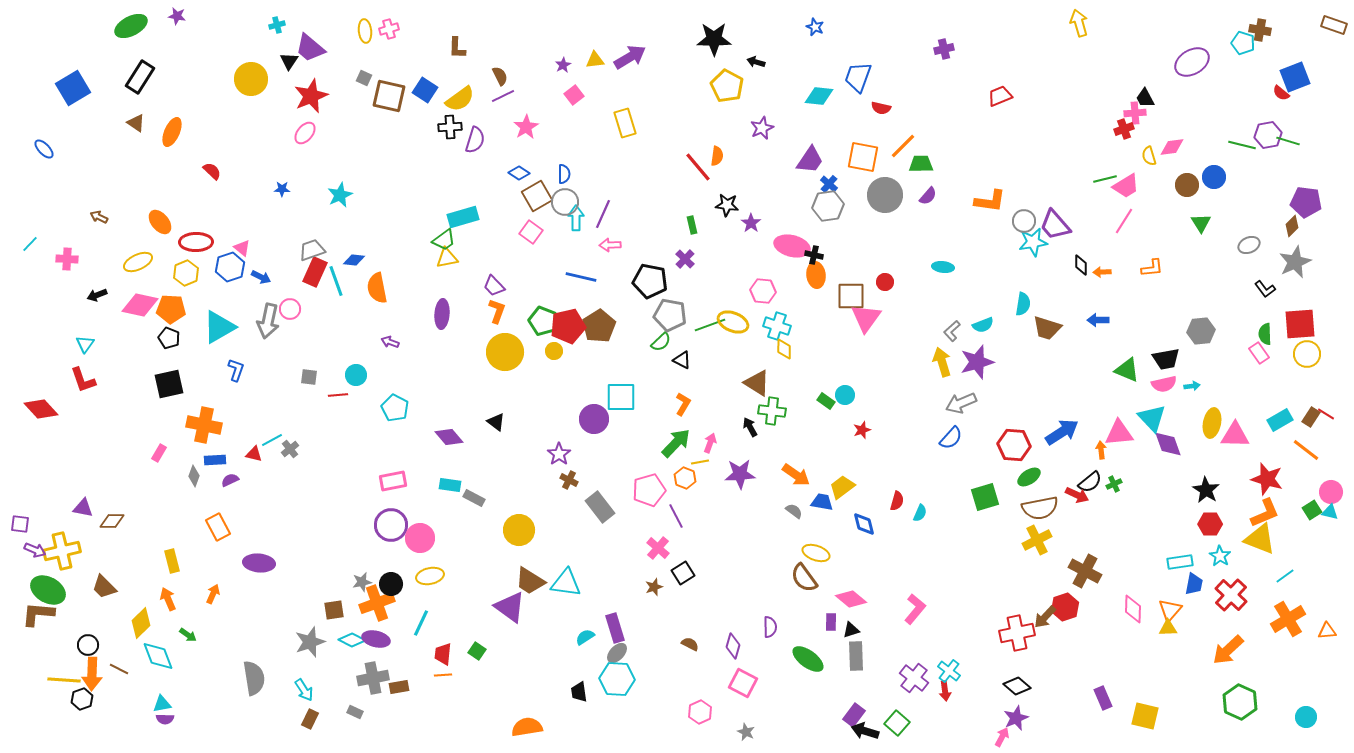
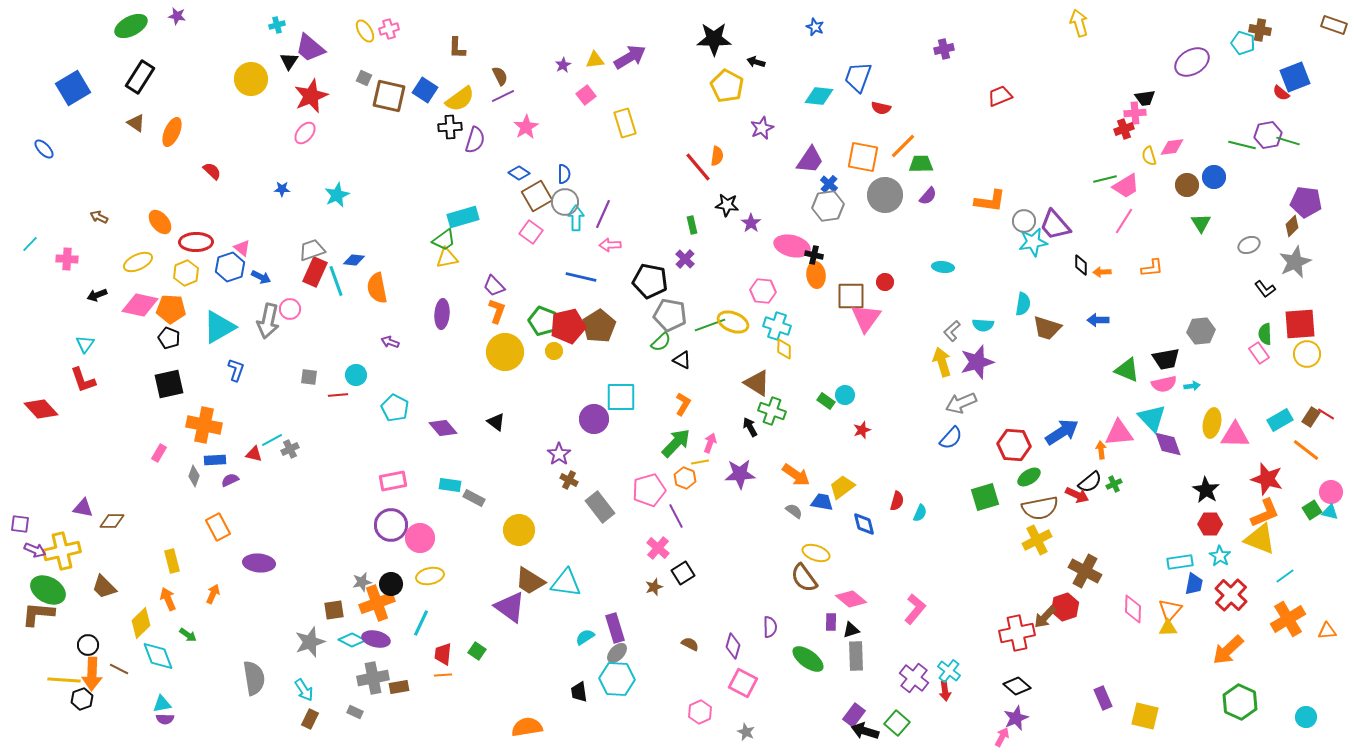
yellow ellipse at (365, 31): rotated 25 degrees counterclockwise
pink square at (574, 95): moved 12 px right
black trapezoid at (1145, 98): rotated 70 degrees counterclockwise
cyan star at (340, 195): moved 3 px left
cyan semicircle at (983, 325): rotated 25 degrees clockwise
green cross at (772, 411): rotated 12 degrees clockwise
purple diamond at (449, 437): moved 6 px left, 9 px up
gray cross at (290, 449): rotated 12 degrees clockwise
